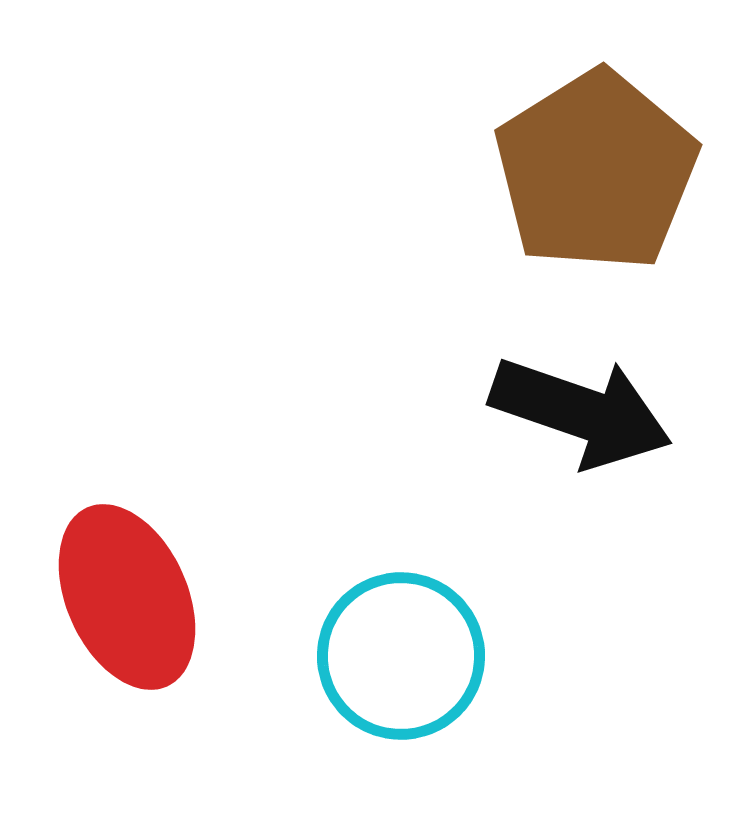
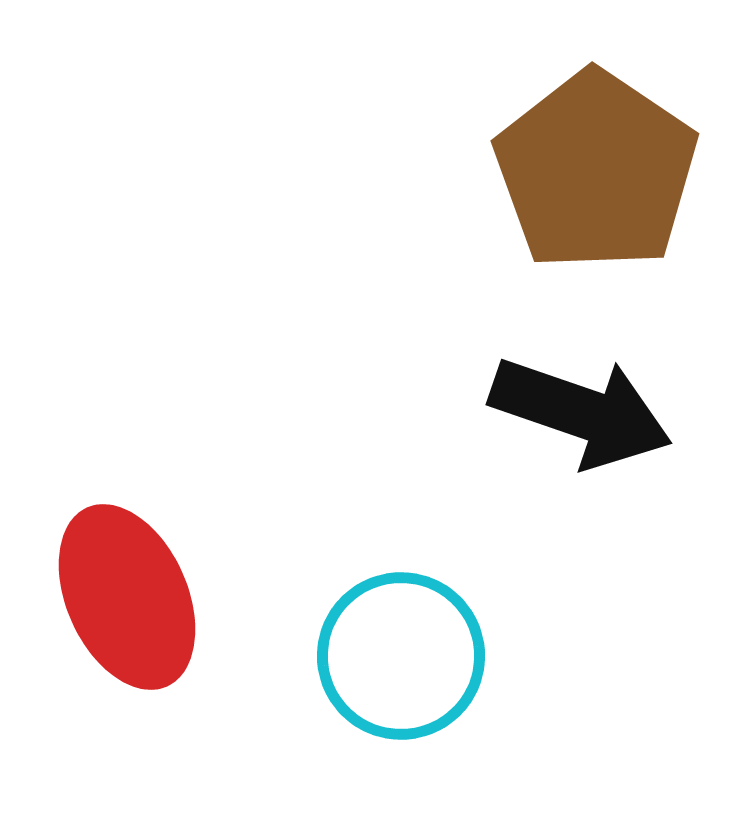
brown pentagon: rotated 6 degrees counterclockwise
